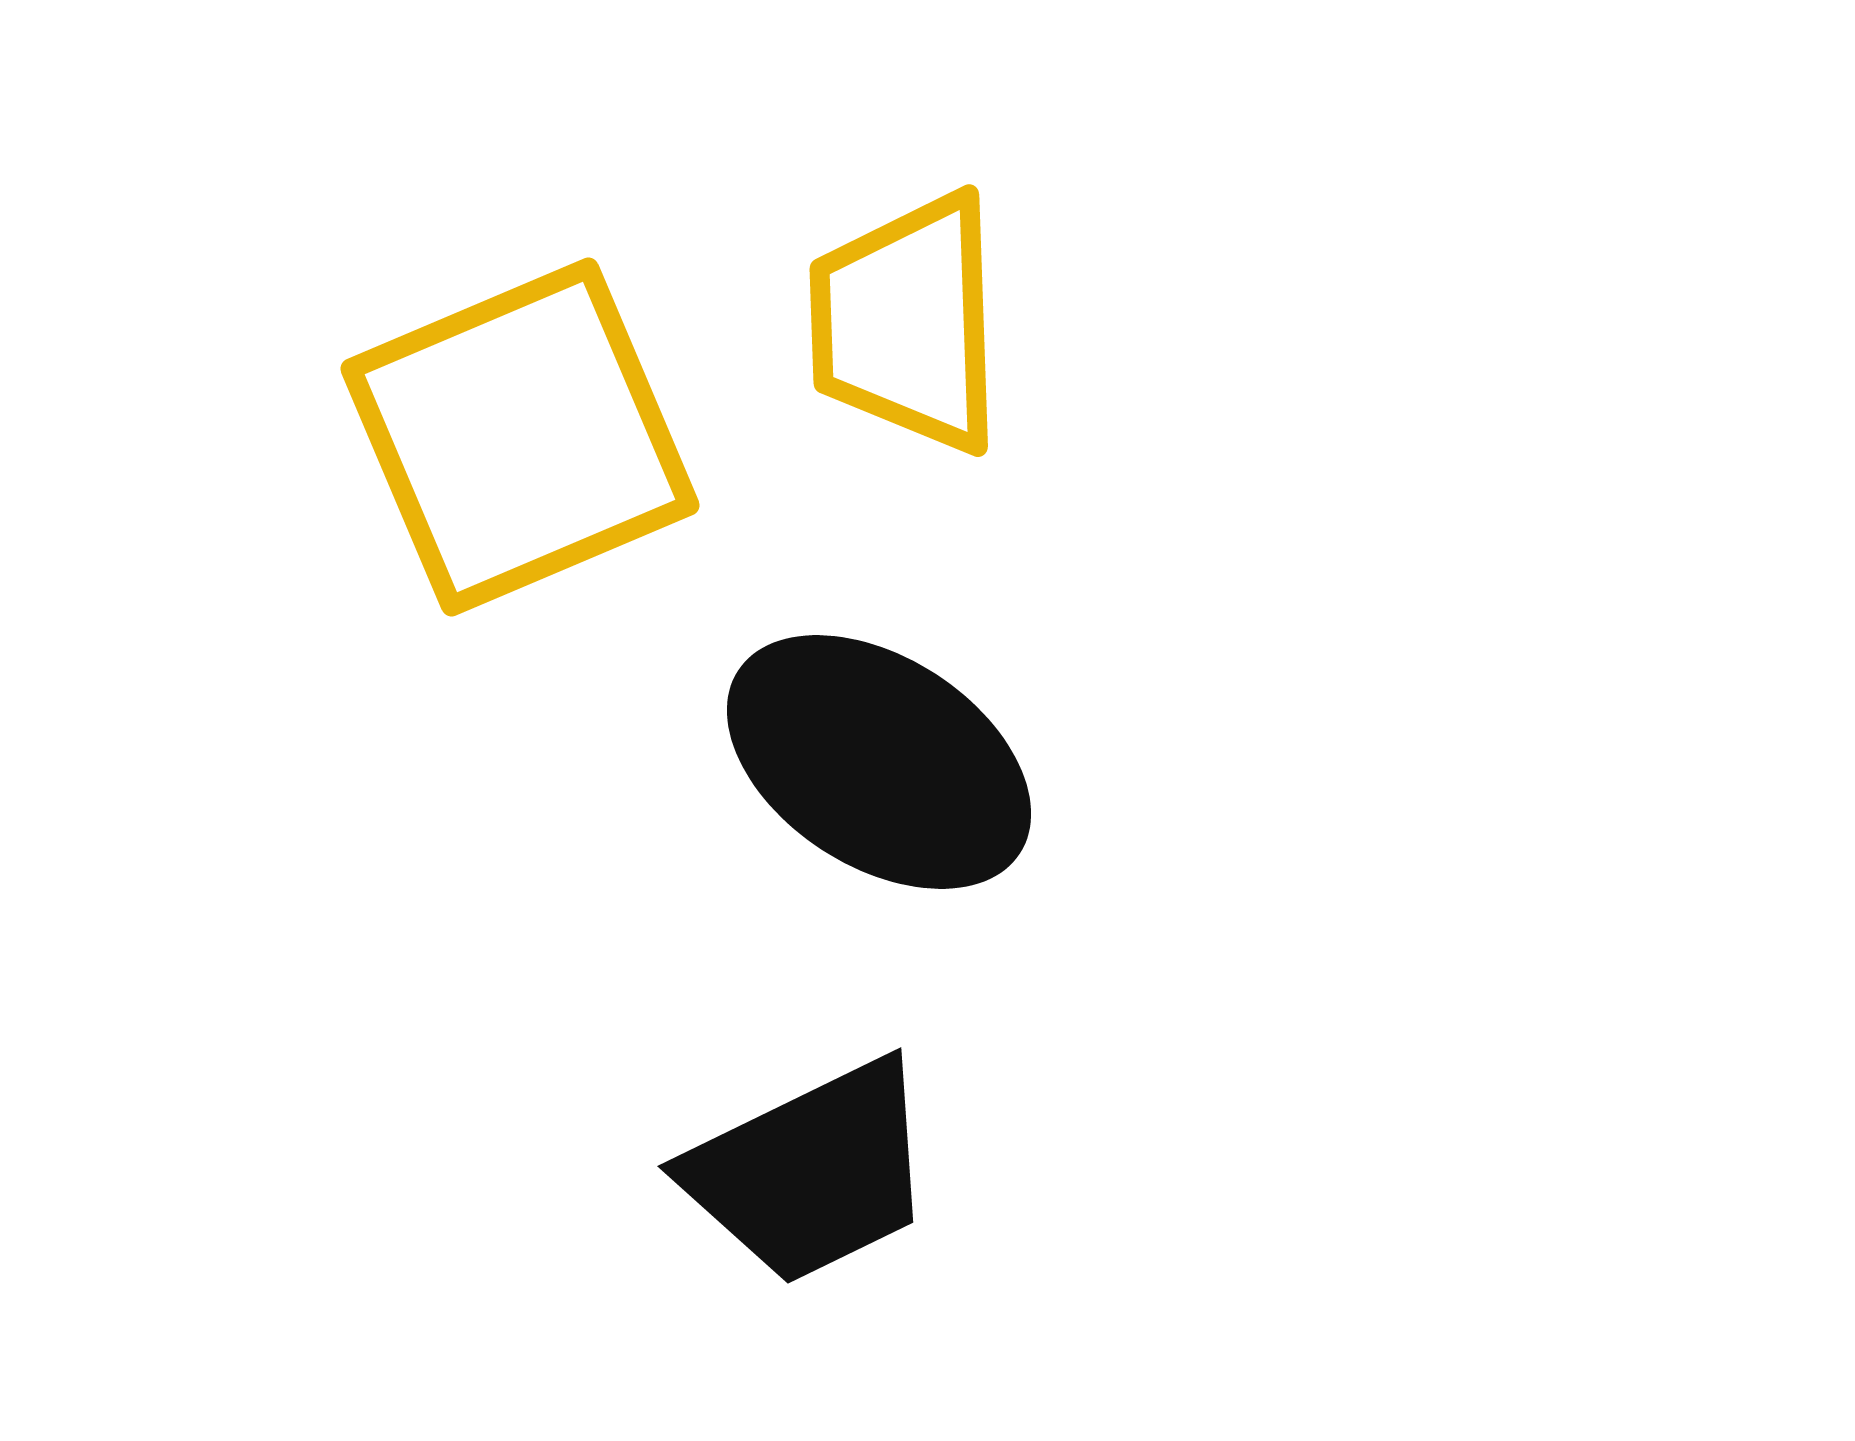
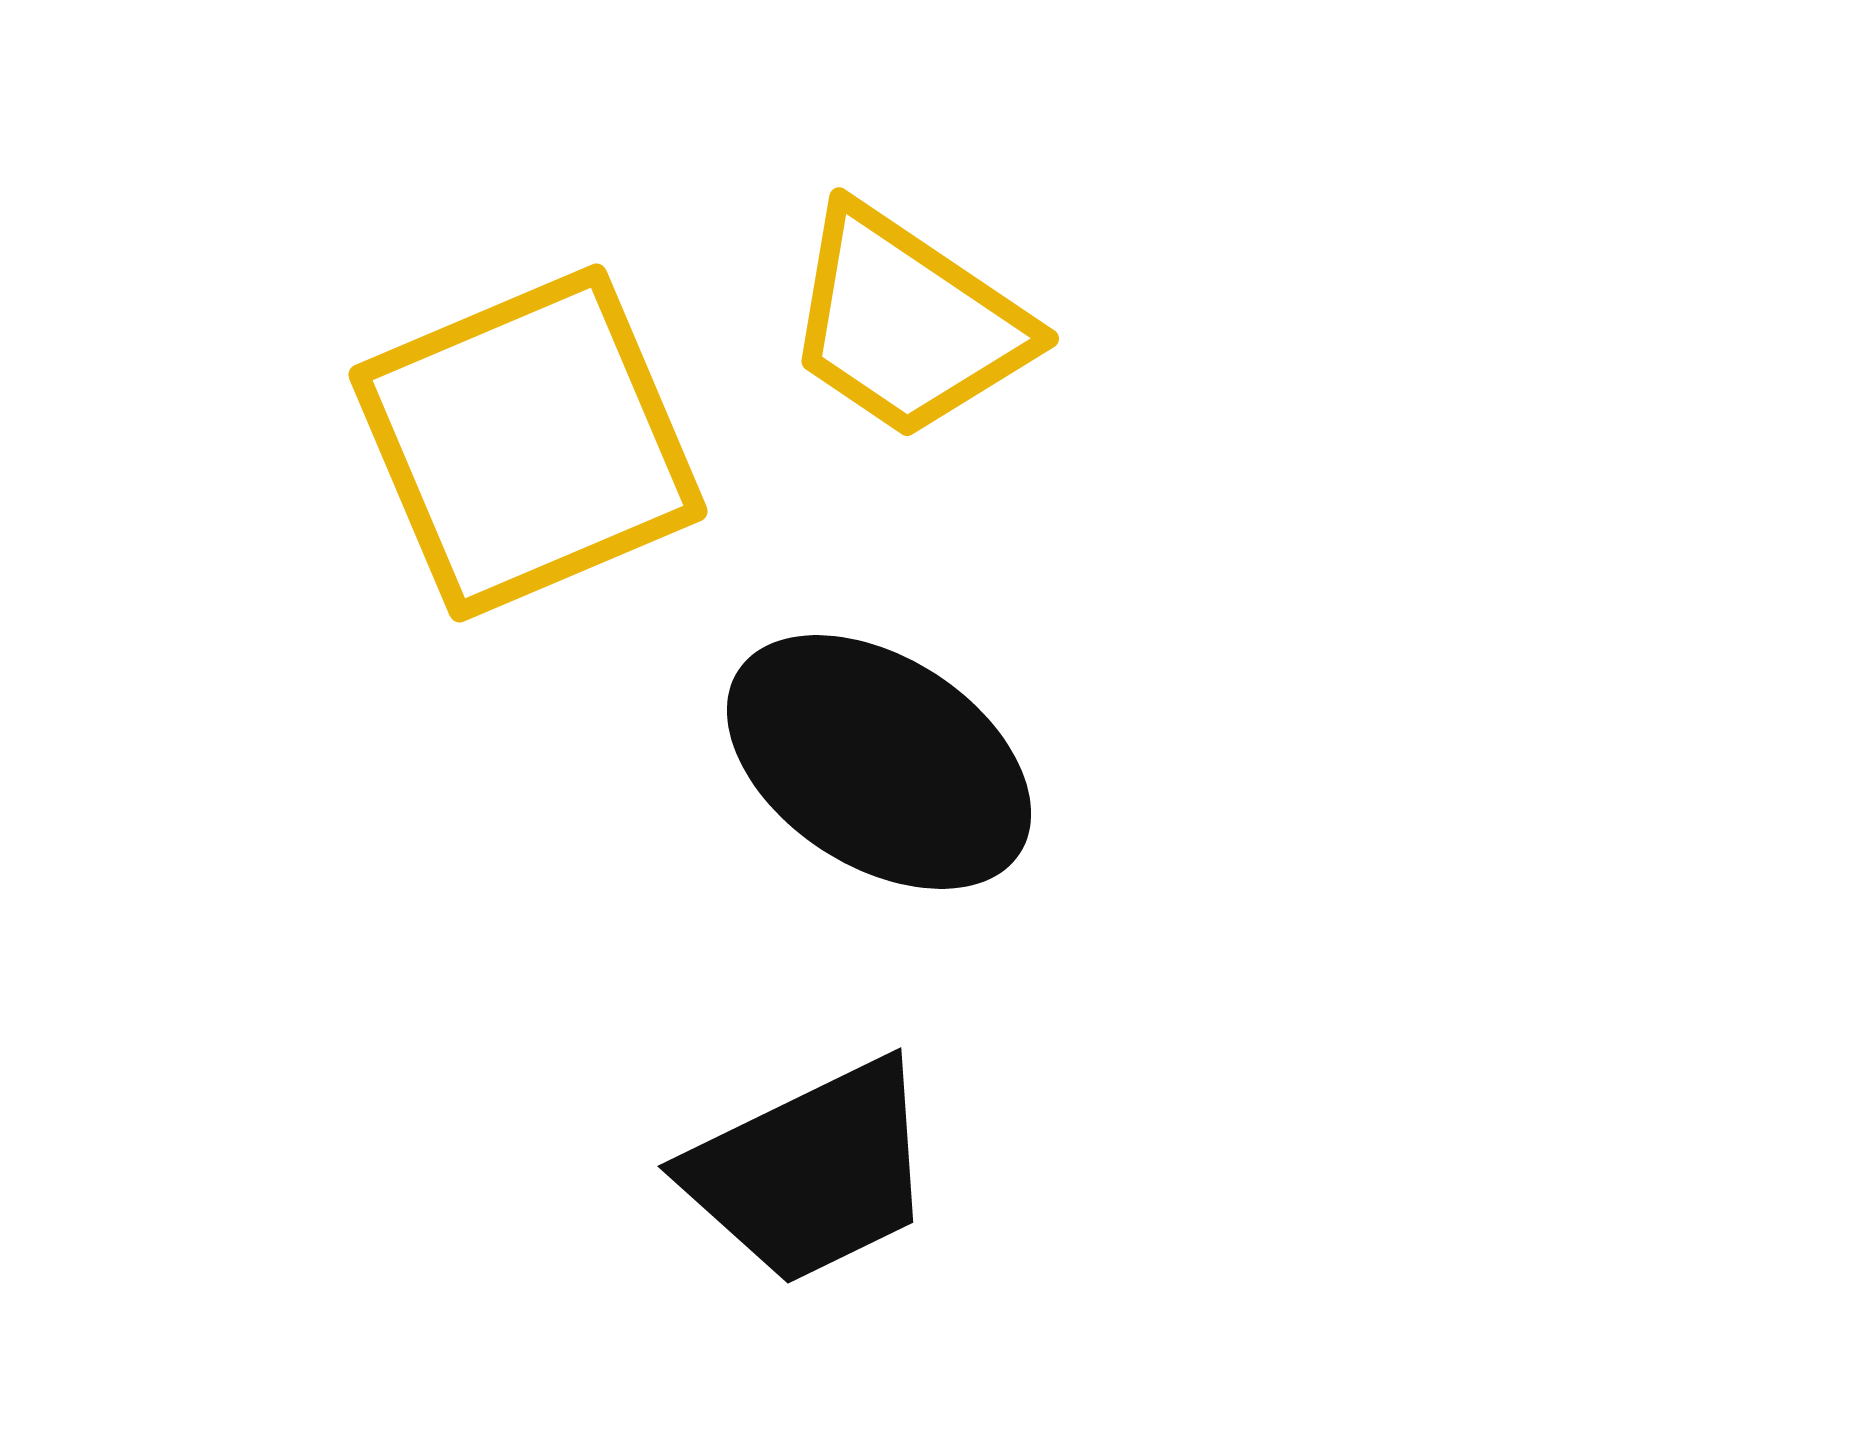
yellow trapezoid: rotated 54 degrees counterclockwise
yellow square: moved 8 px right, 6 px down
